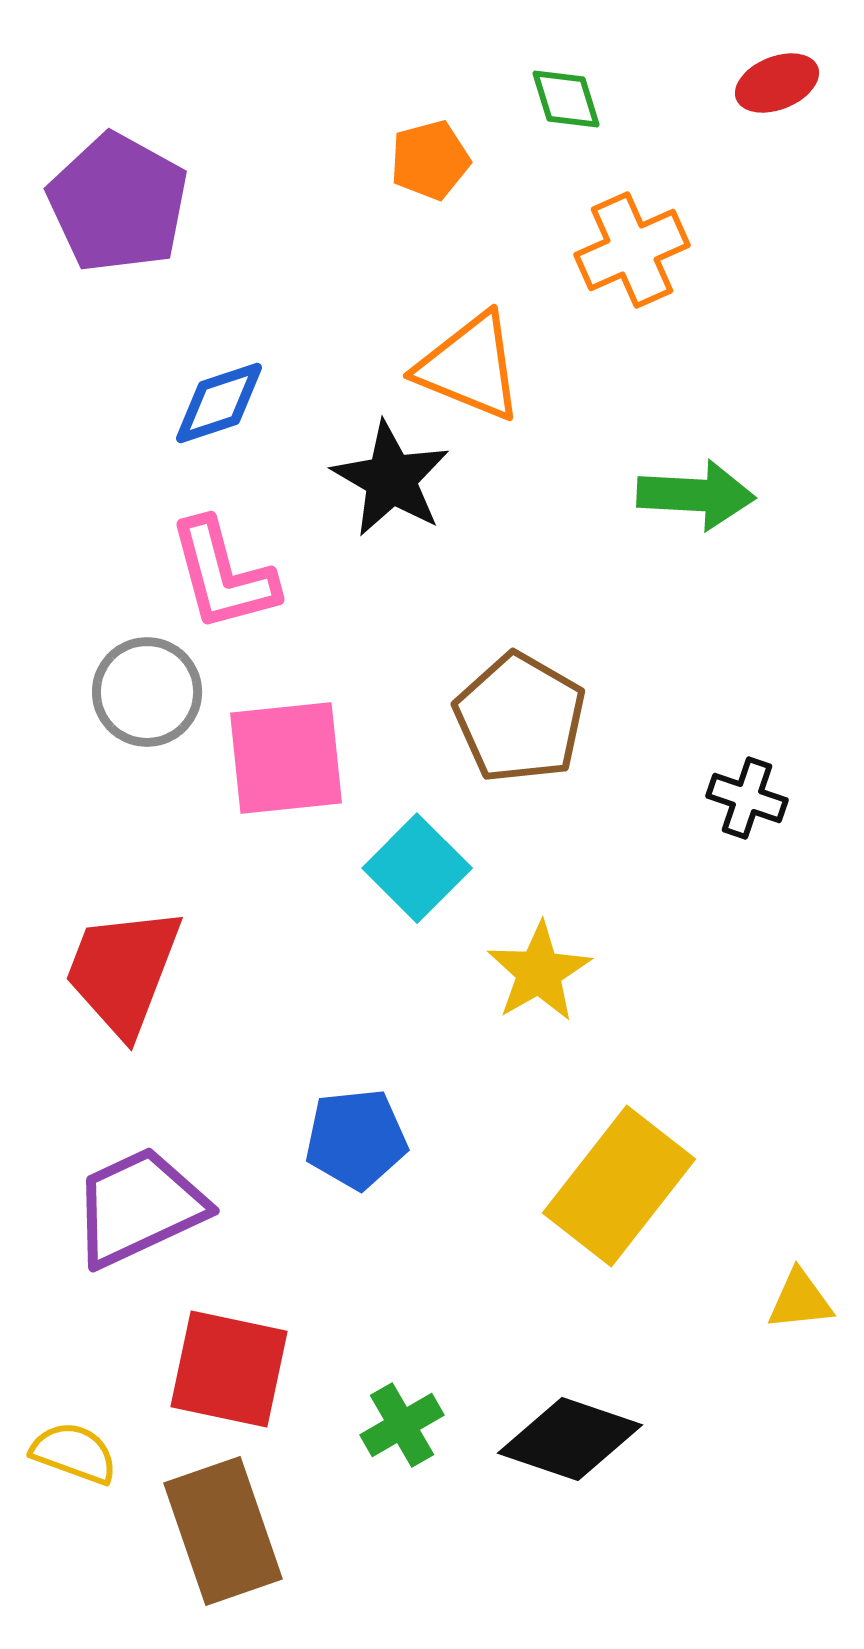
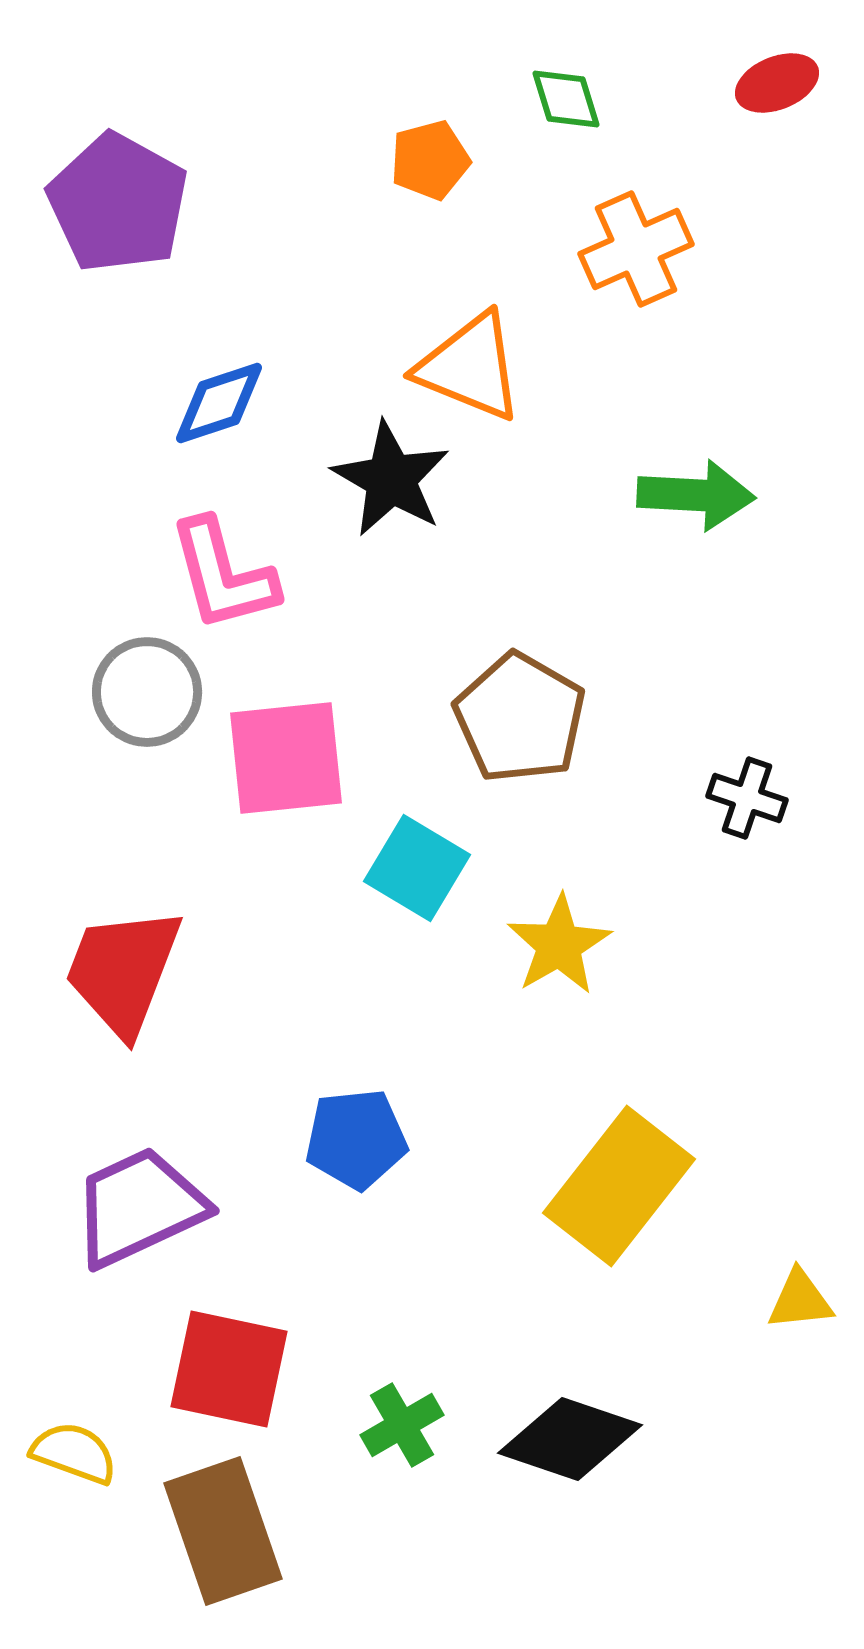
orange cross: moved 4 px right, 1 px up
cyan square: rotated 14 degrees counterclockwise
yellow star: moved 20 px right, 27 px up
